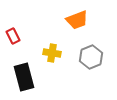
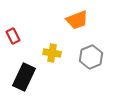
black rectangle: rotated 40 degrees clockwise
